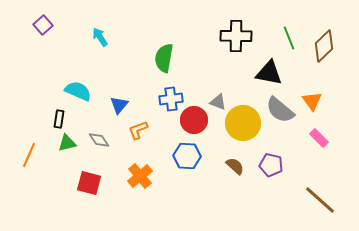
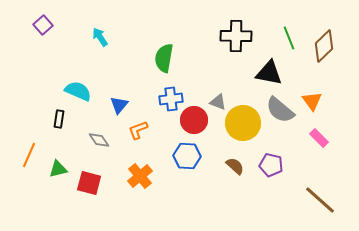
green triangle: moved 9 px left, 26 px down
